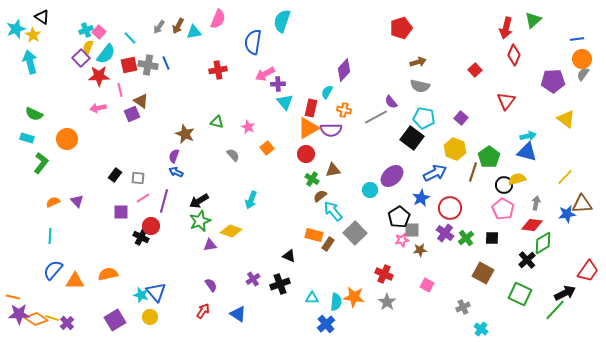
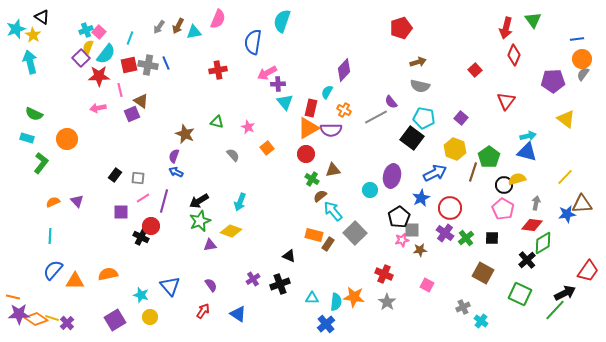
green triangle at (533, 20): rotated 24 degrees counterclockwise
cyan line at (130, 38): rotated 64 degrees clockwise
pink arrow at (265, 74): moved 2 px right, 1 px up
orange cross at (344, 110): rotated 16 degrees clockwise
purple ellipse at (392, 176): rotated 35 degrees counterclockwise
cyan arrow at (251, 200): moved 11 px left, 2 px down
blue triangle at (156, 292): moved 14 px right, 6 px up
cyan cross at (481, 329): moved 8 px up
